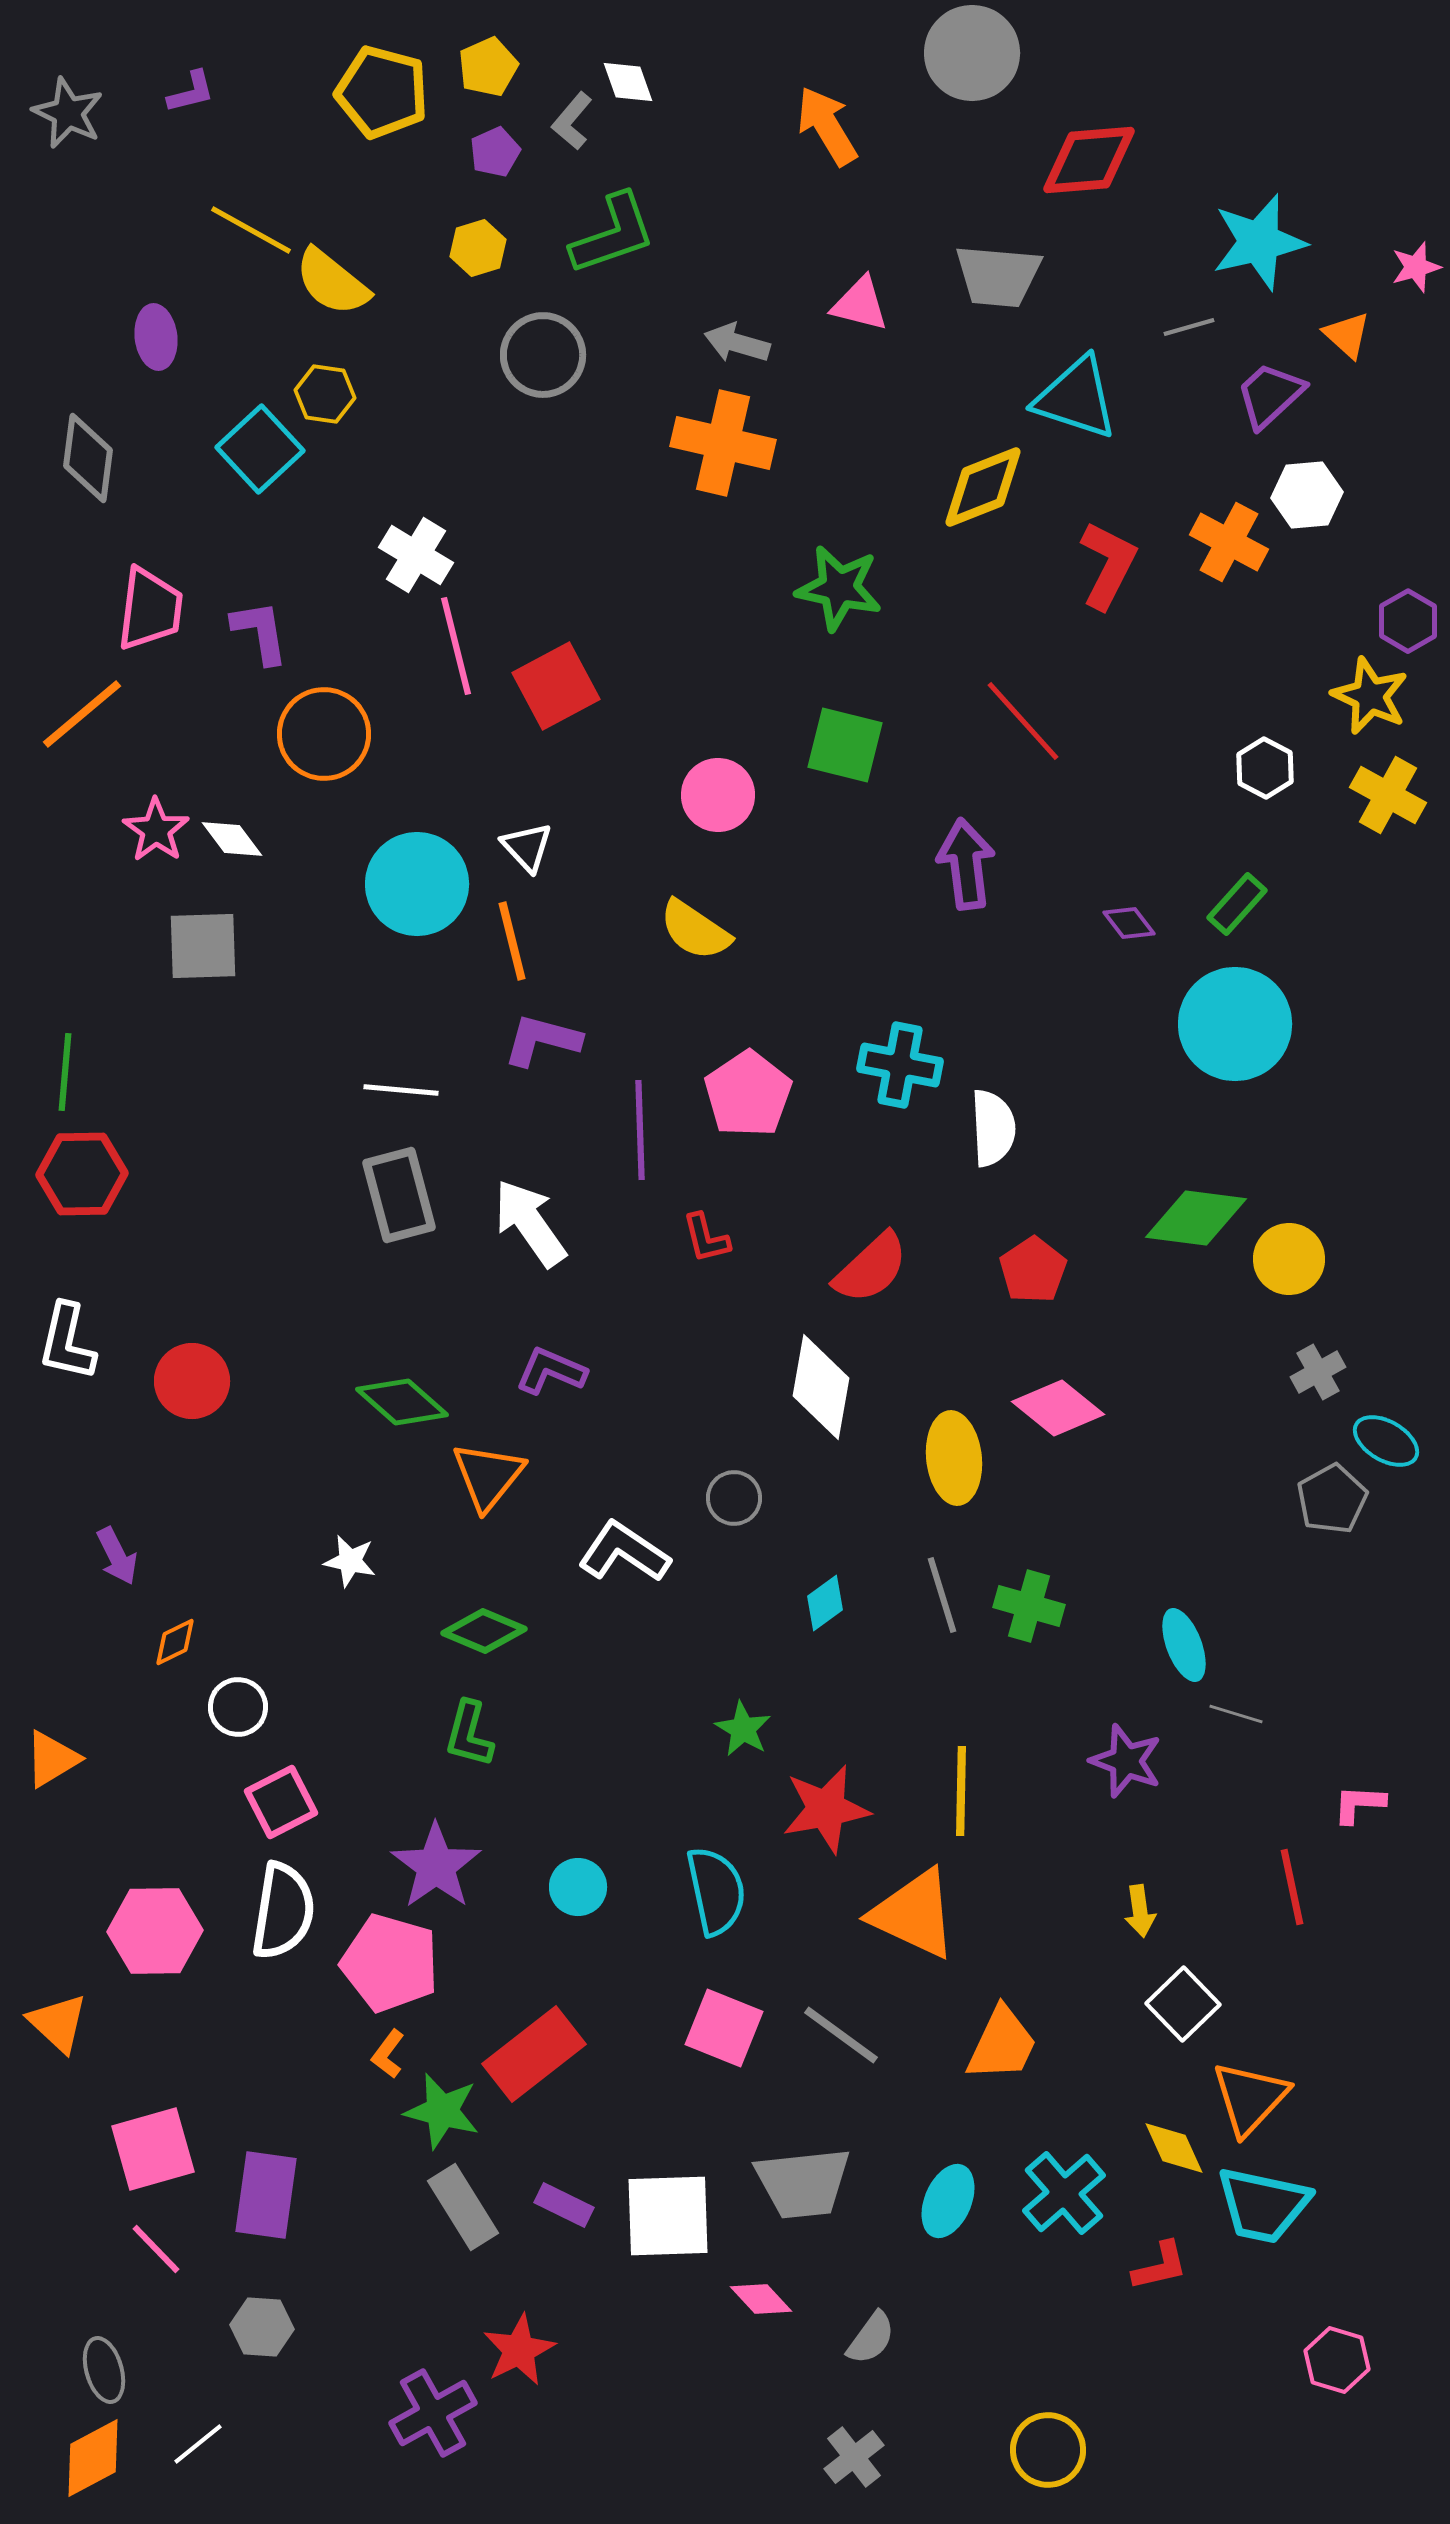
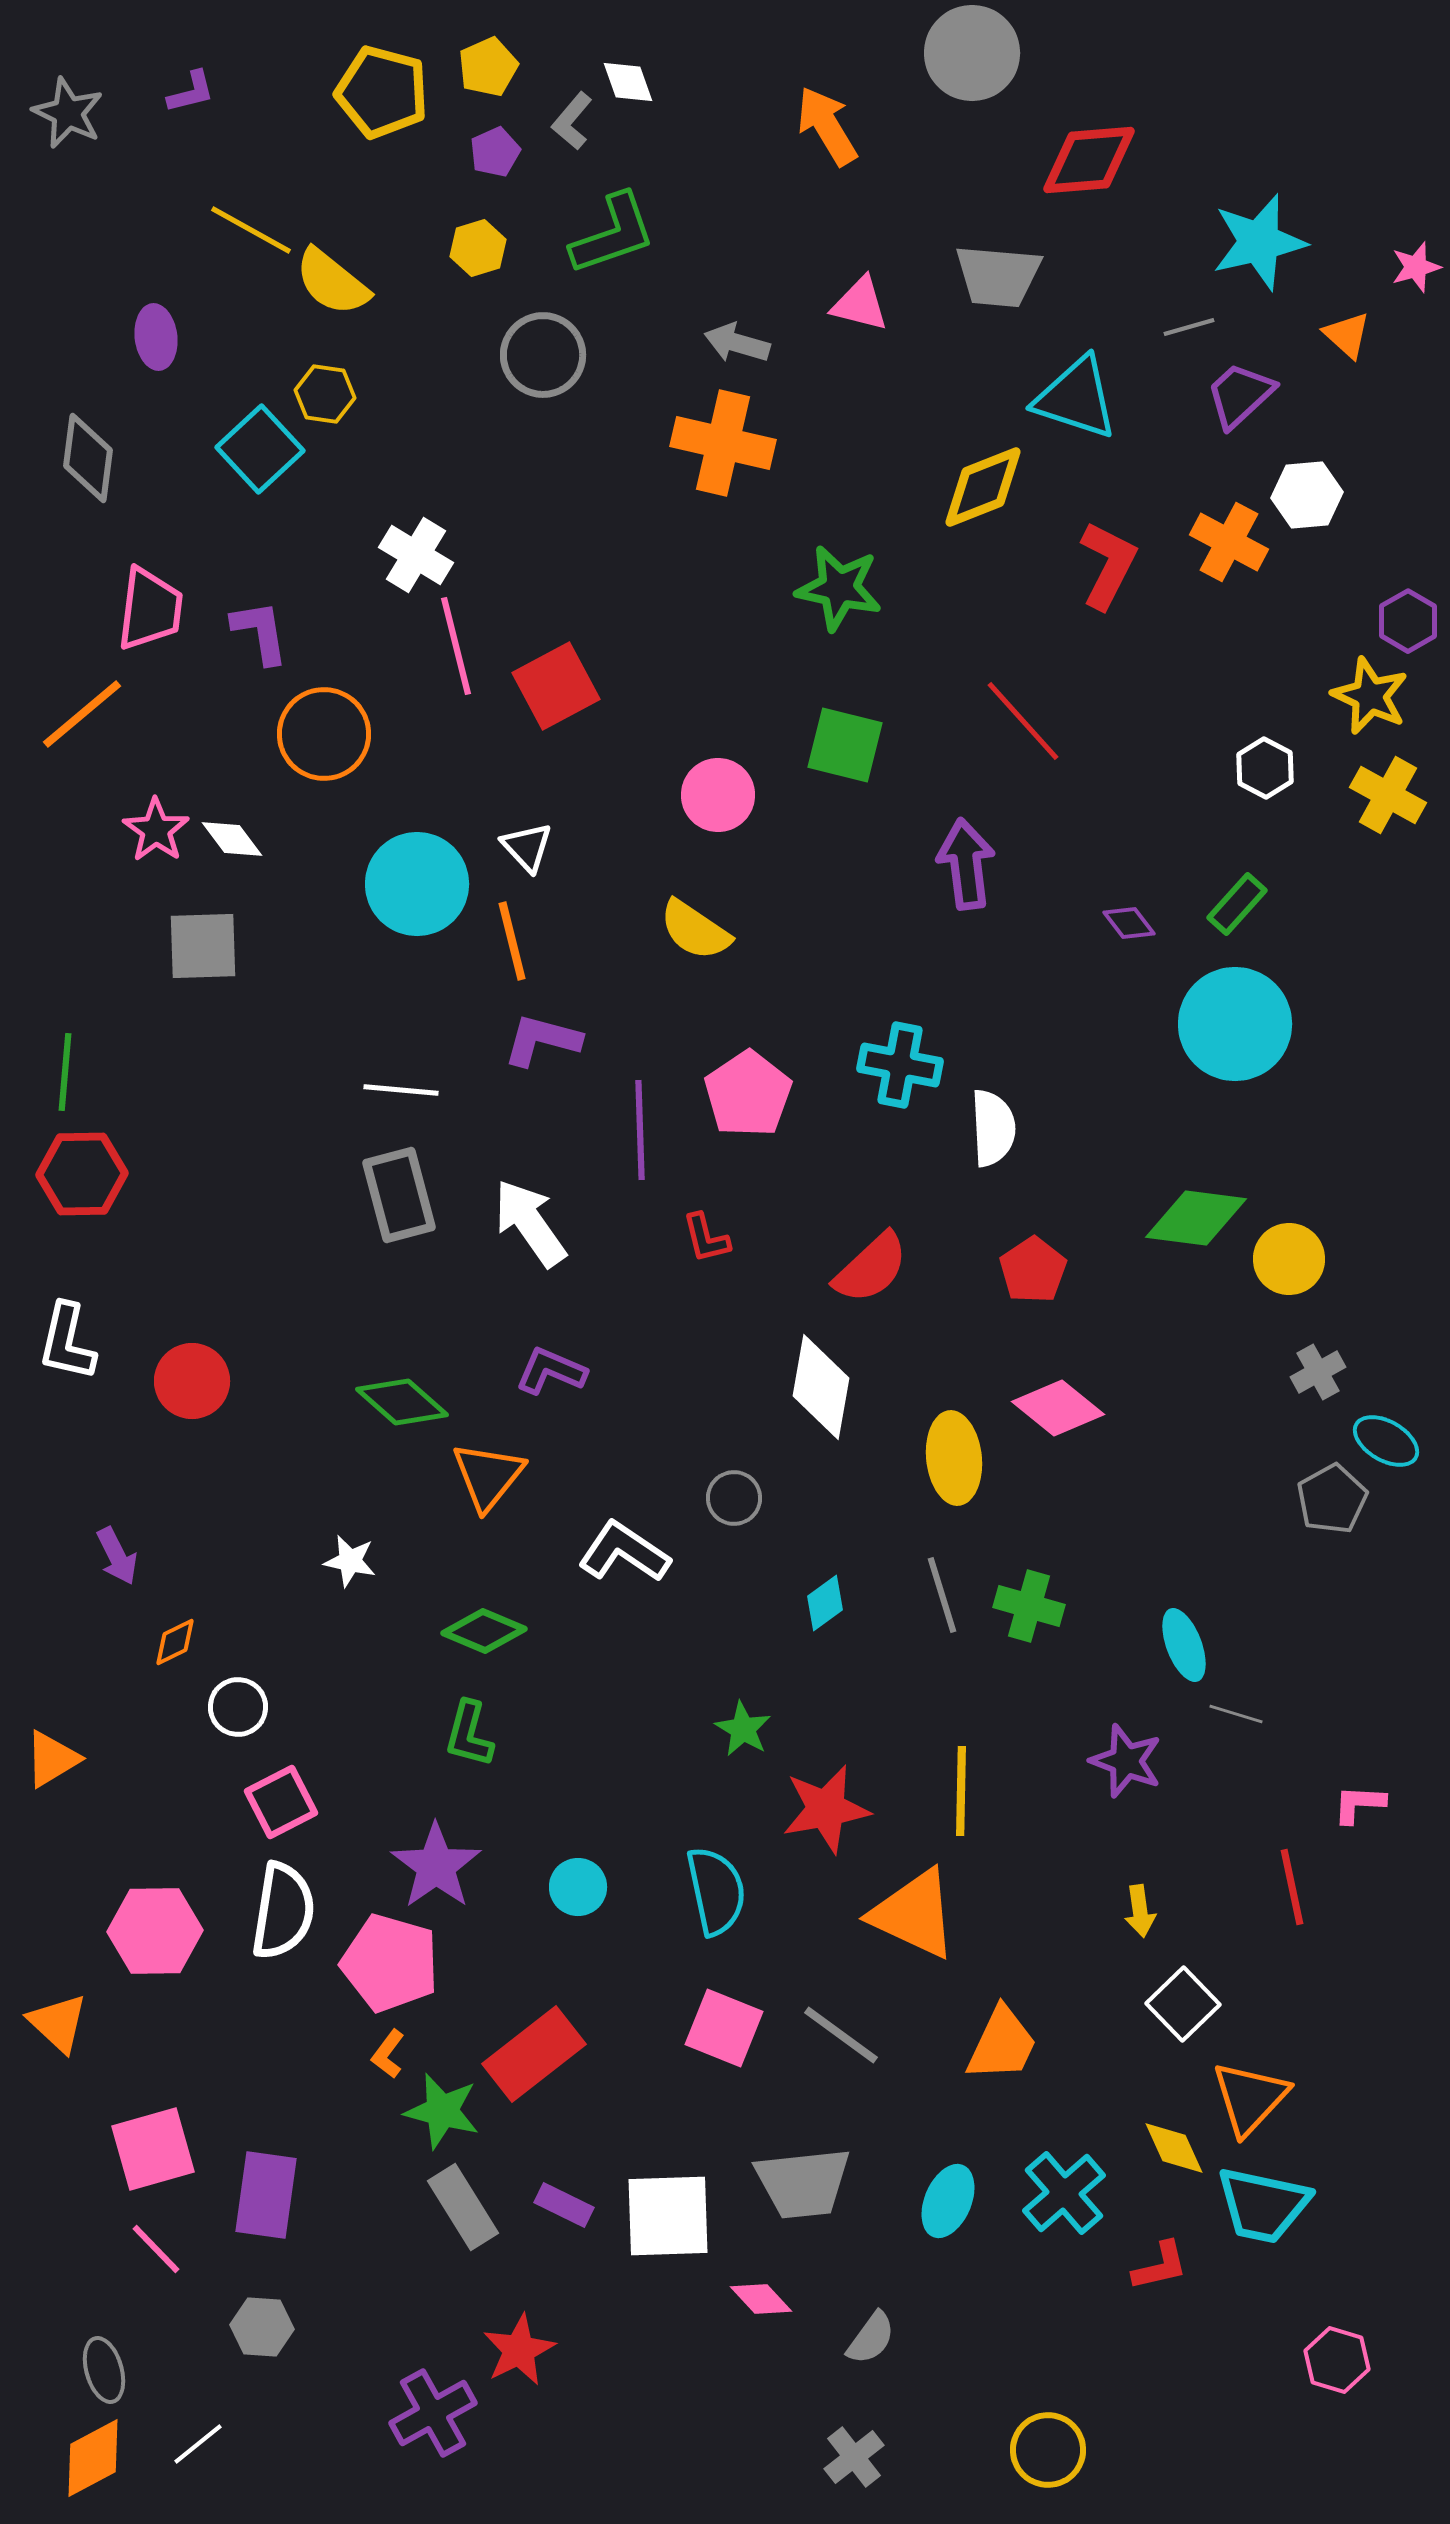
purple trapezoid at (1270, 395): moved 30 px left
